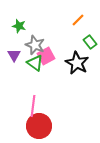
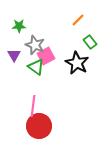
green star: rotated 16 degrees counterclockwise
green triangle: moved 1 px right, 4 px down
